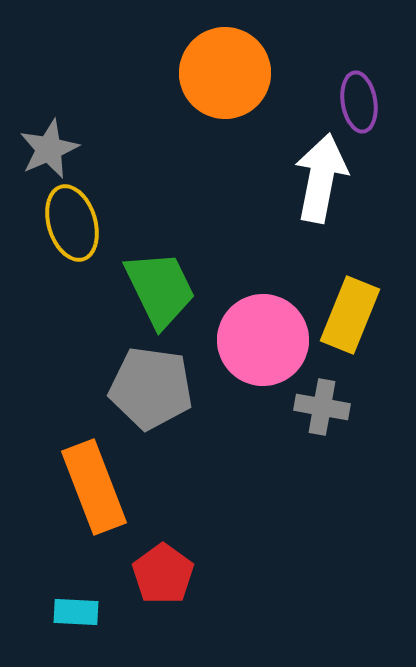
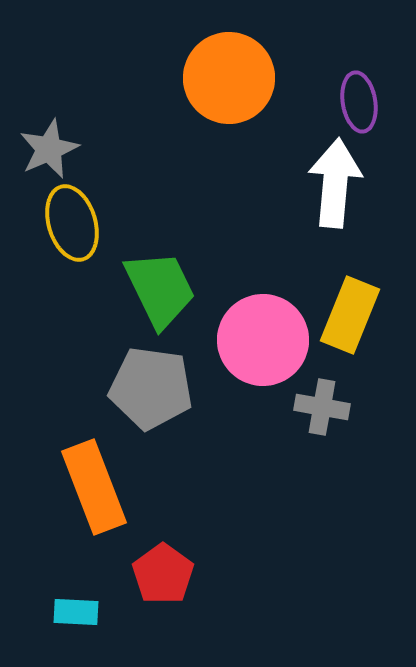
orange circle: moved 4 px right, 5 px down
white arrow: moved 14 px right, 5 px down; rotated 6 degrees counterclockwise
